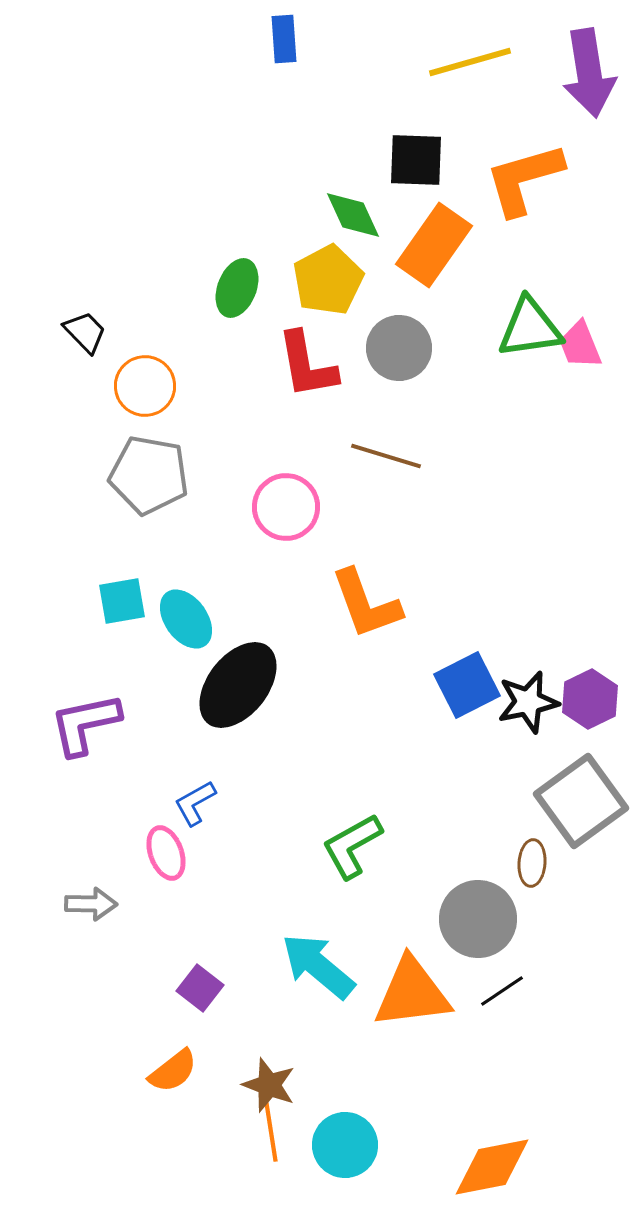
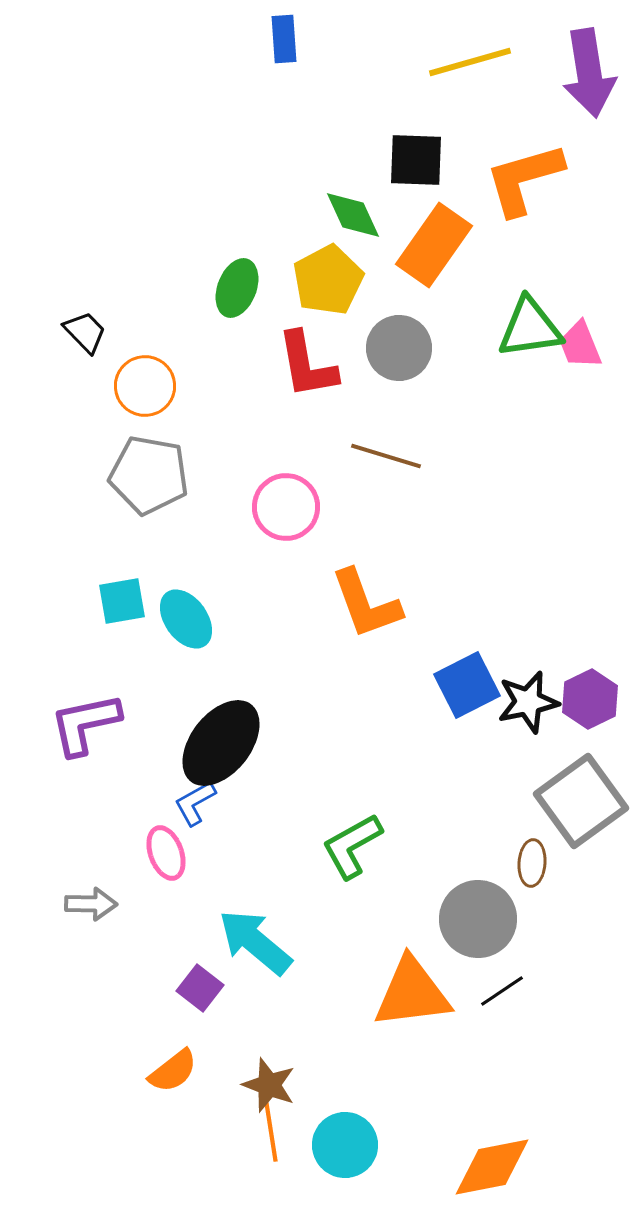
black ellipse at (238, 685): moved 17 px left, 58 px down
cyan arrow at (318, 966): moved 63 px left, 24 px up
